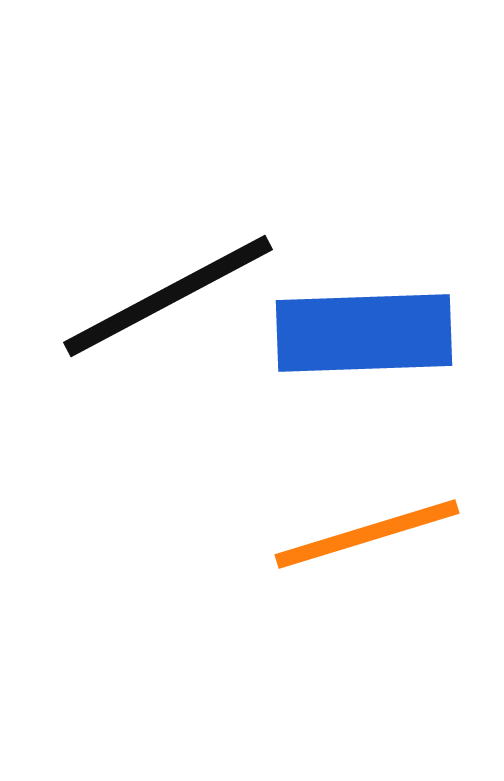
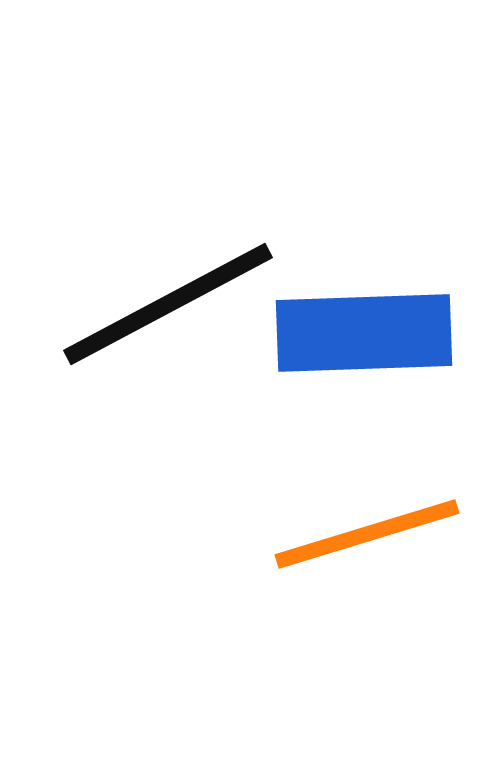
black line: moved 8 px down
